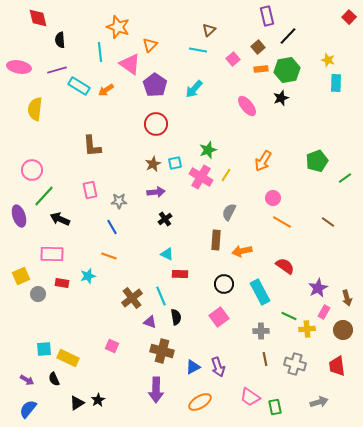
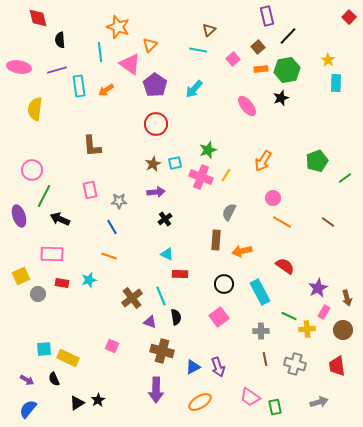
yellow star at (328, 60): rotated 16 degrees clockwise
cyan rectangle at (79, 86): rotated 50 degrees clockwise
pink cross at (201, 177): rotated 10 degrees counterclockwise
green line at (44, 196): rotated 15 degrees counterclockwise
cyan star at (88, 276): moved 1 px right, 4 px down
